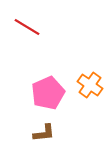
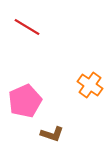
pink pentagon: moved 23 px left, 8 px down
brown L-shape: moved 8 px right, 1 px down; rotated 25 degrees clockwise
